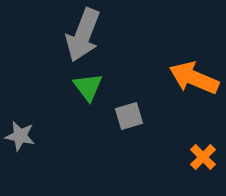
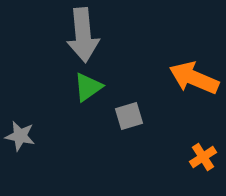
gray arrow: rotated 26 degrees counterclockwise
green triangle: rotated 32 degrees clockwise
orange cross: rotated 12 degrees clockwise
